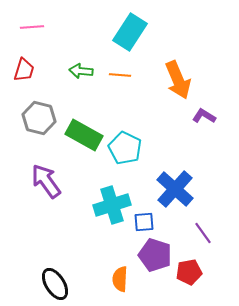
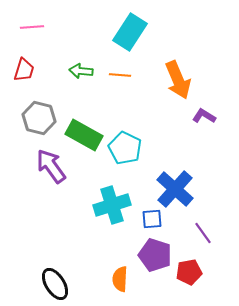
purple arrow: moved 5 px right, 15 px up
blue square: moved 8 px right, 3 px up
